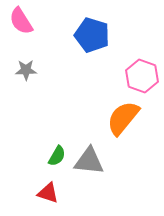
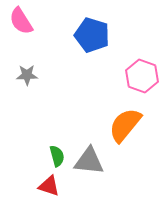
gray star: moved 1 px right, 5 px down
orange semicircle: moved 2 px right, 7 px down
green semicircle: rotated 45 degrees counterclockwise
red triangle: moved 1 px right, 7 px up
